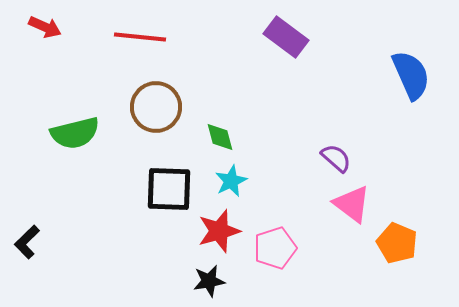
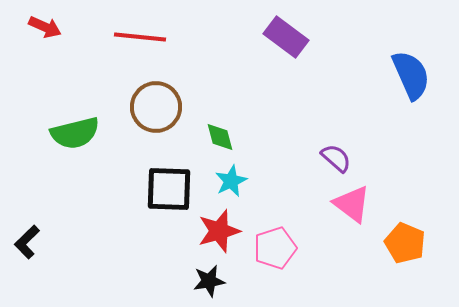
orange pentagon: moved 8 px right
